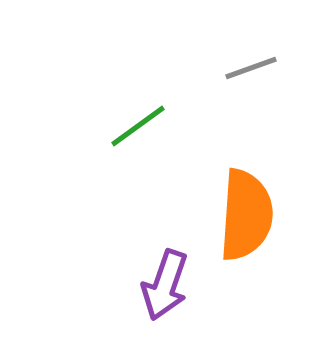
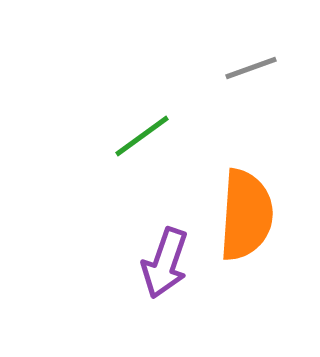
green line: moved 4 px right, 10 px down
purple arrow: moved 22 px up
